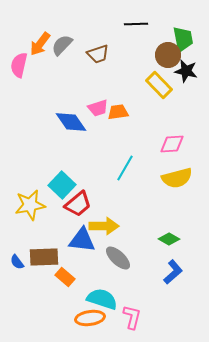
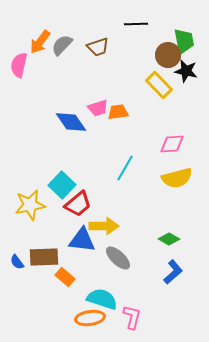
green trapezoid: moved 1 px right, 2 px down
orange arrow: moved 2 px up
brown trapezoid: moved 7 px up
